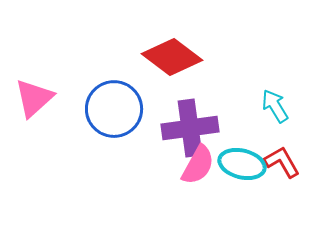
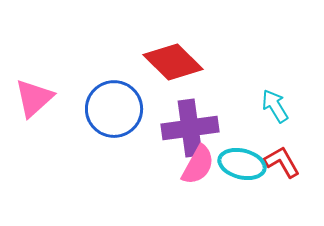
red diamond: moved 1 px right, 5 px down; rotated 8 degrees clockwise
